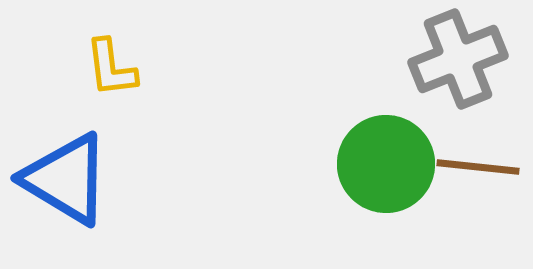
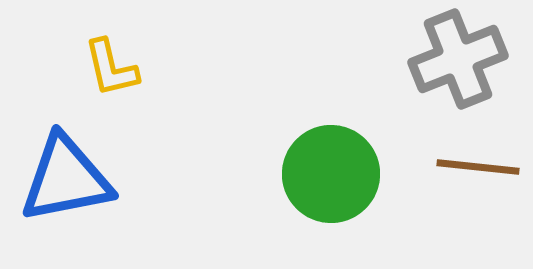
yellow L-shape: rotated 6 degrees counterclockwise
green circle: moved 55 px left, 10 px down
blue triangle: rotated 42 degrees counterclockwise
